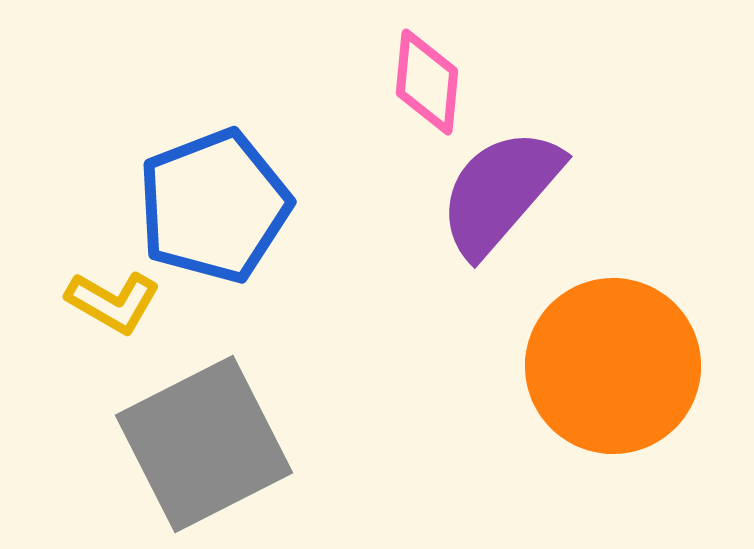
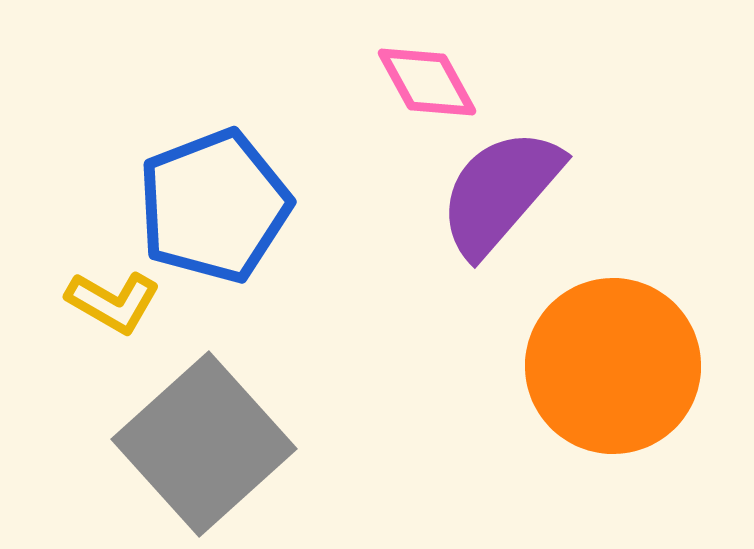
pink diamond: rotated 34 degrees counterclockwise
gray square: rotated 15 degrees counterclockwise
